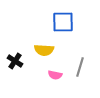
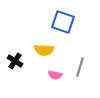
blue square: rotated 20 degrees clockwise
